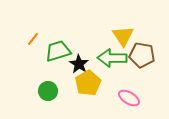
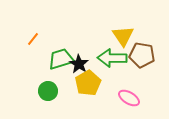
green trapezoid: moved 3 px right, 8 px down
